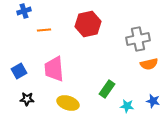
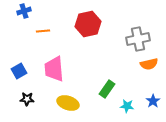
orange line: moved 1 px left, 1 px down
blue star: rotated 24 degrees clockwise
